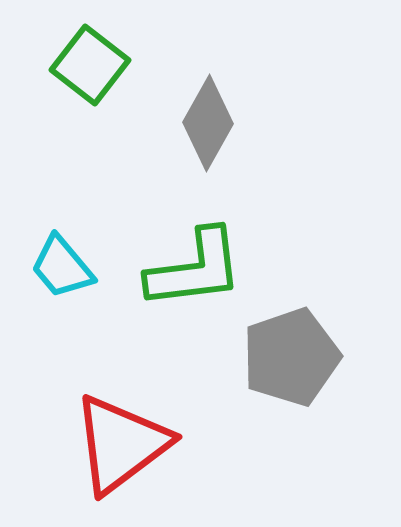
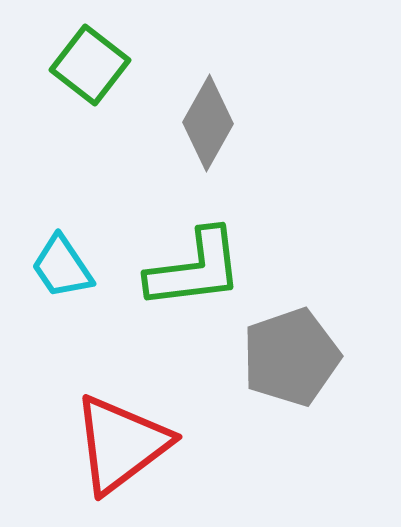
cyan trapezoid: rotated 6 degrees clockwise
